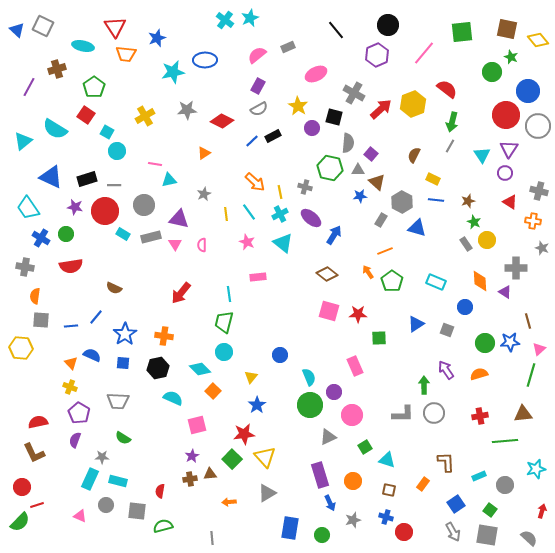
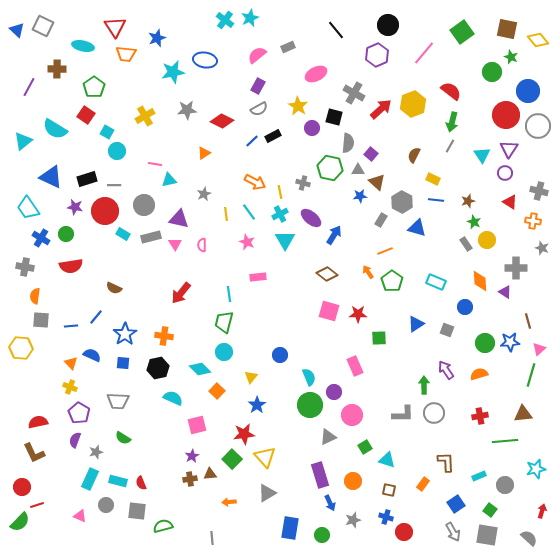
green square at (462, 32): rotated 30 degrees counterclockwise
blue ellipse at (205, 60): rotated 10 degrees clockwise
brown cross at (57, 69): rotated 18 degrees clockwise
red semicircle at (447, 89): moved 4 px right, 2 px down
orange arrow at (255, 182): rotated 15 degrees counterclockwise
gray cross at (305, 187): moved 2 px left, 4 px up
cyan triangle at (283, 243): moved 2 px right, 3 px up; rotated 20 degrees clockwise
orange square at (213, 391): moved 4 px right
gray star at (102, 457): moved 6 px left, 5 px up; rotated 16 degrees counterclockwise
red semicircle at (160, 491): moved 19 px left, 8 px up; rotated 32 degrees counterclockwise
